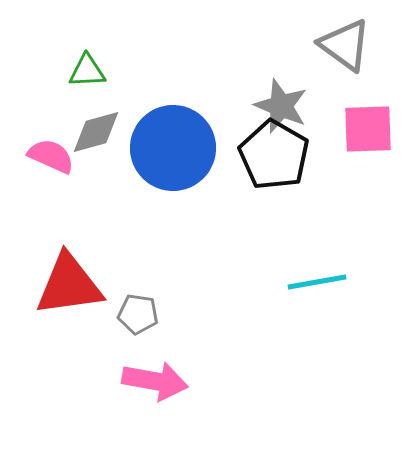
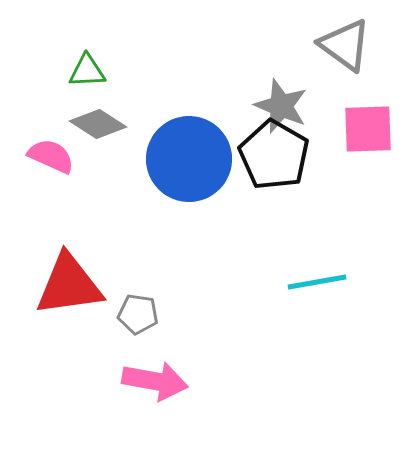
gray diamond: moved 2 px right, 8 px up; rotated 48 degrees clockwise
blue circle: moved 16 px right, 11 px down
